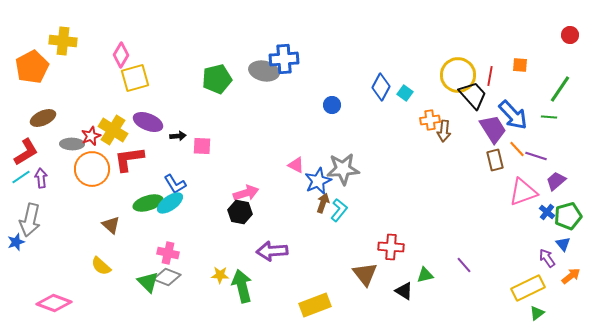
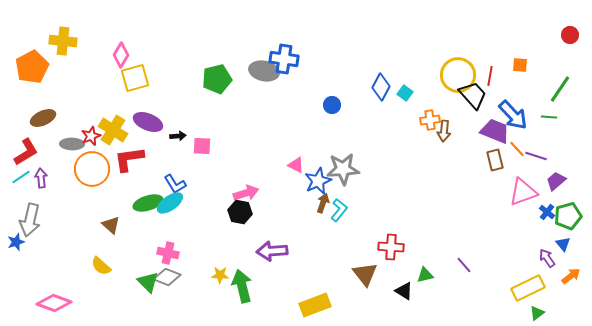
blue cross at (284, 59): rotated 12 degrees clockwise
purple trapezoid at (493, 129): moved 2 px right, 2 px down; rotated 36 degrees counterclockwise
